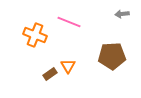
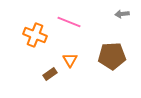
orange triangle: moved 2 px right, 6 px up
